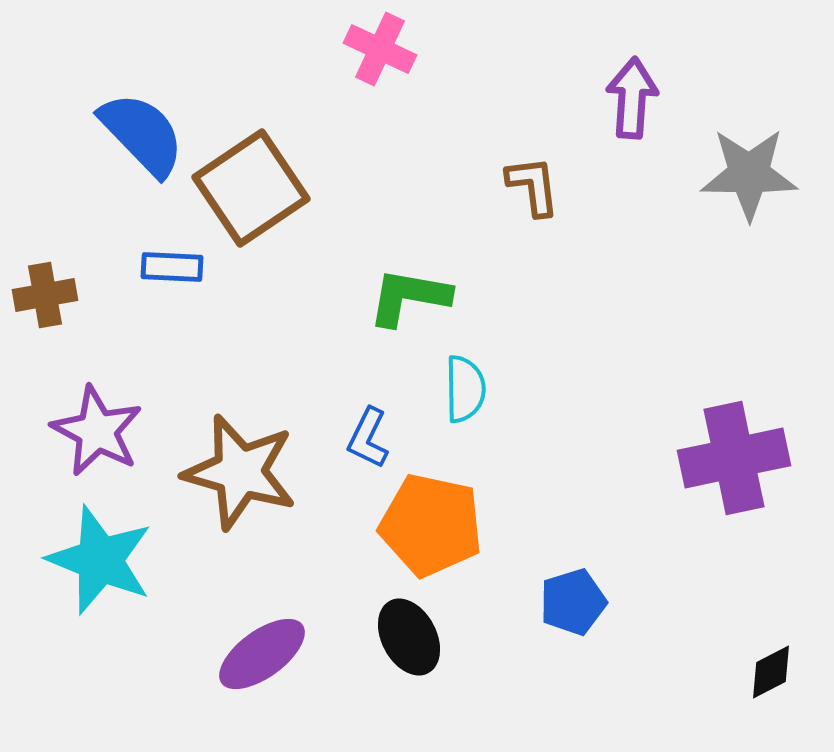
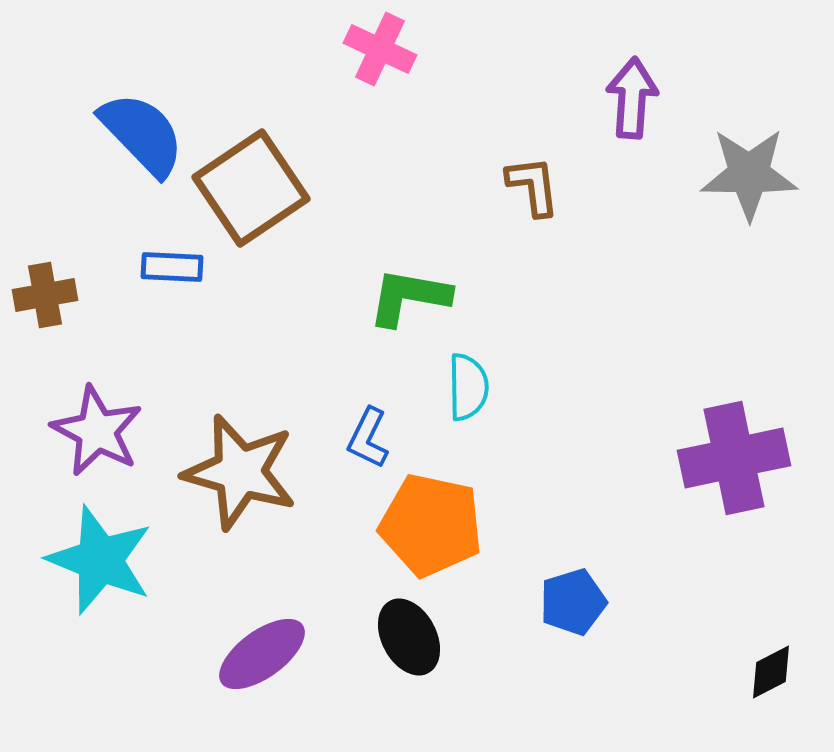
cyan semicircle: moved 3 px right, 2 px up
